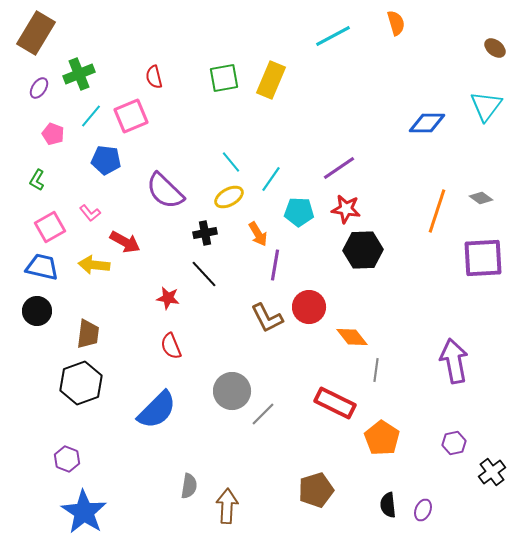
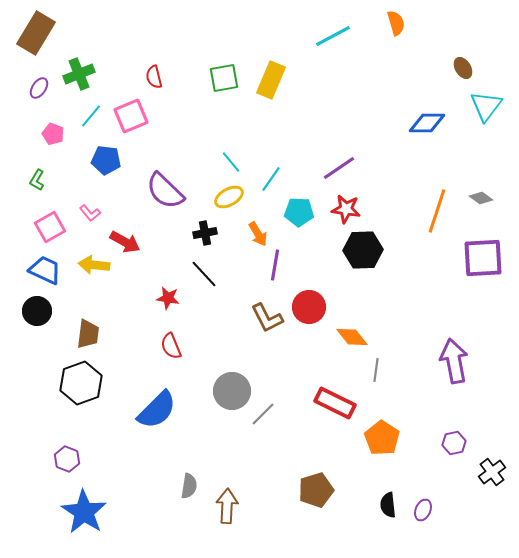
brown ellipse at (495, 48): moved 32 px left, 20 px down; rotated 20 degrees clockwise
blue trapezoid at (42, 267): moved 3 px right, 3 px down; rotated 12 degrees clockwise
